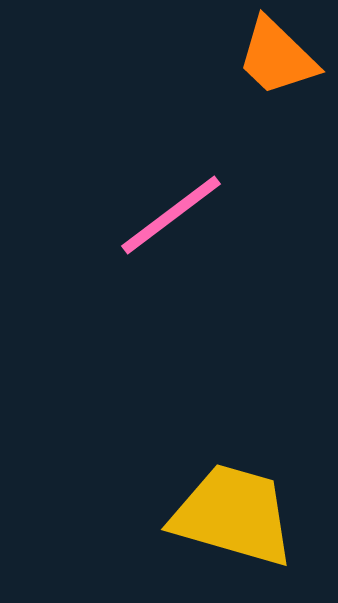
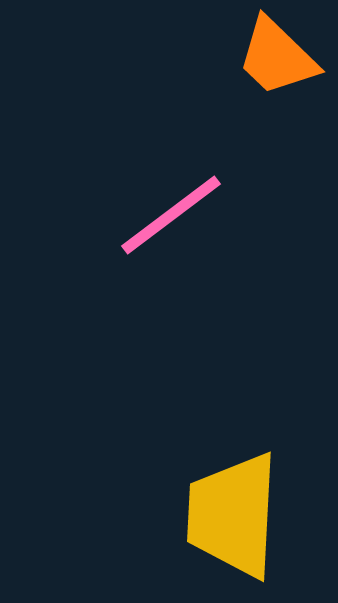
yellow trapezoid: rotated 103 degrees counterclockwise
